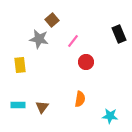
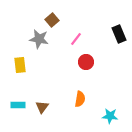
pink line: moved 3 px right, 2 px up
